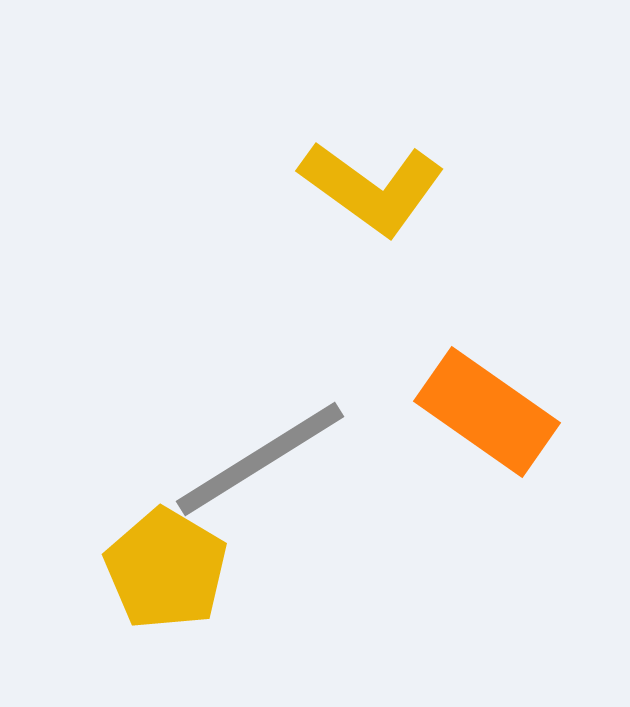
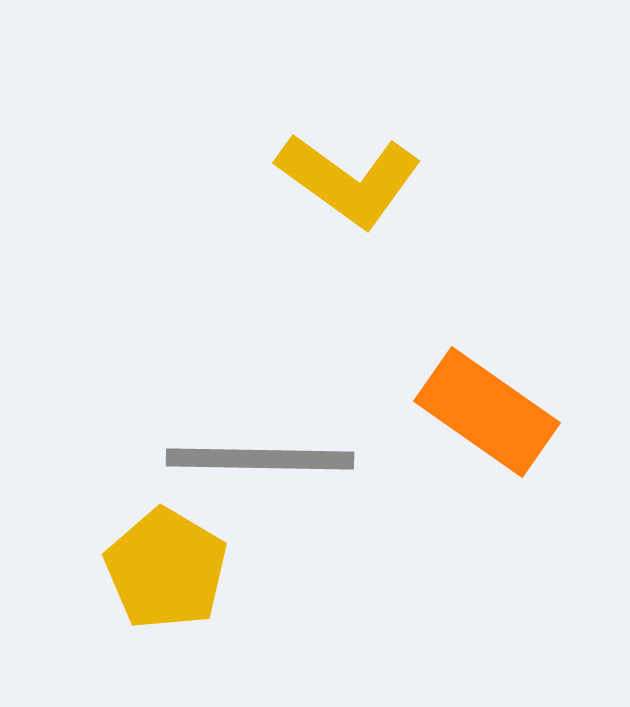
yellow L-shape: moved 23 px left, 8 px up
gray line: rotated 33 degrees clockwise
